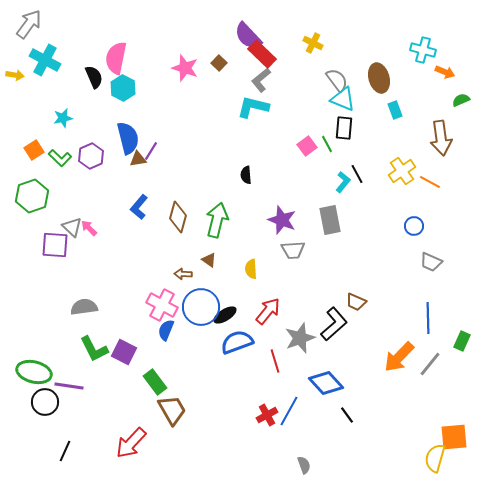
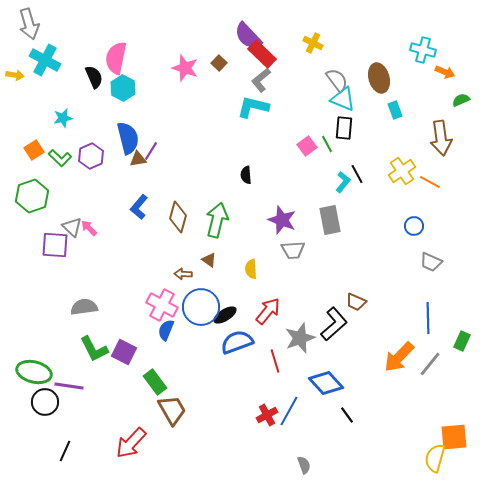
gray arrow at (29, 24): rotated 128 degrees clockwise
